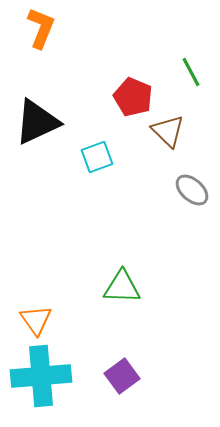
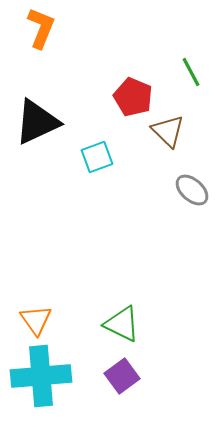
green triangle: moved 37 px down; rotated 24 degrees clockwise
